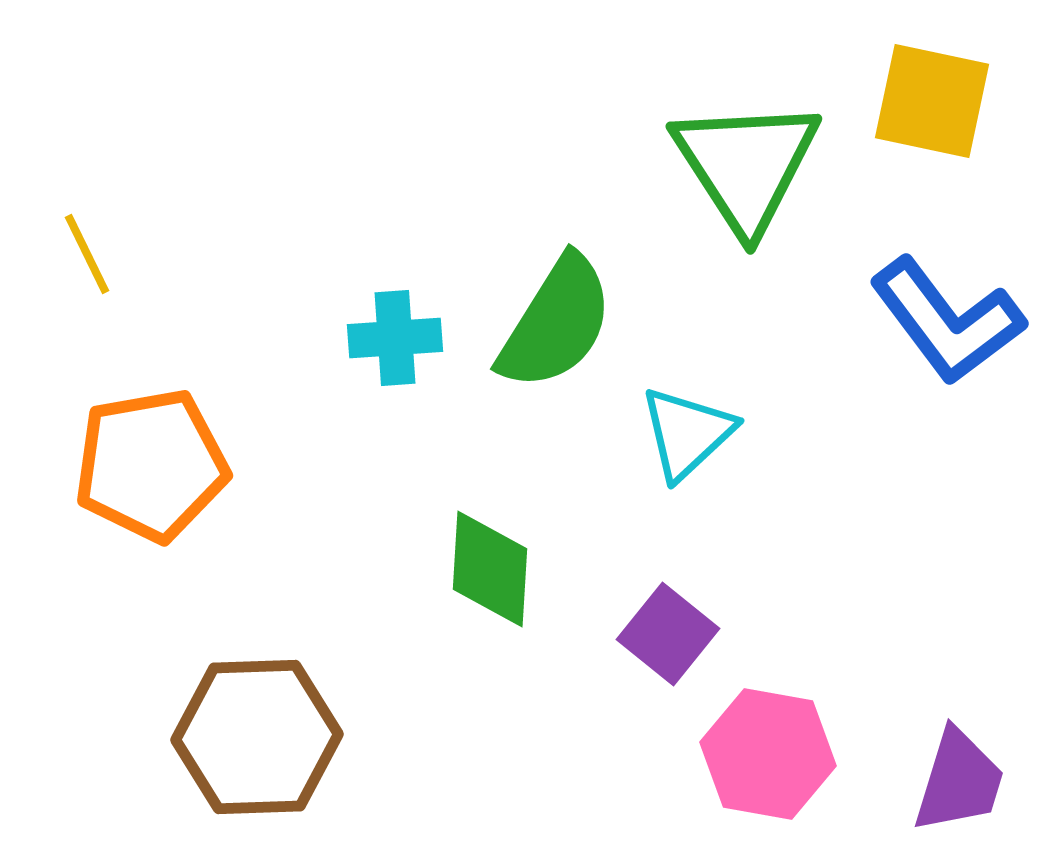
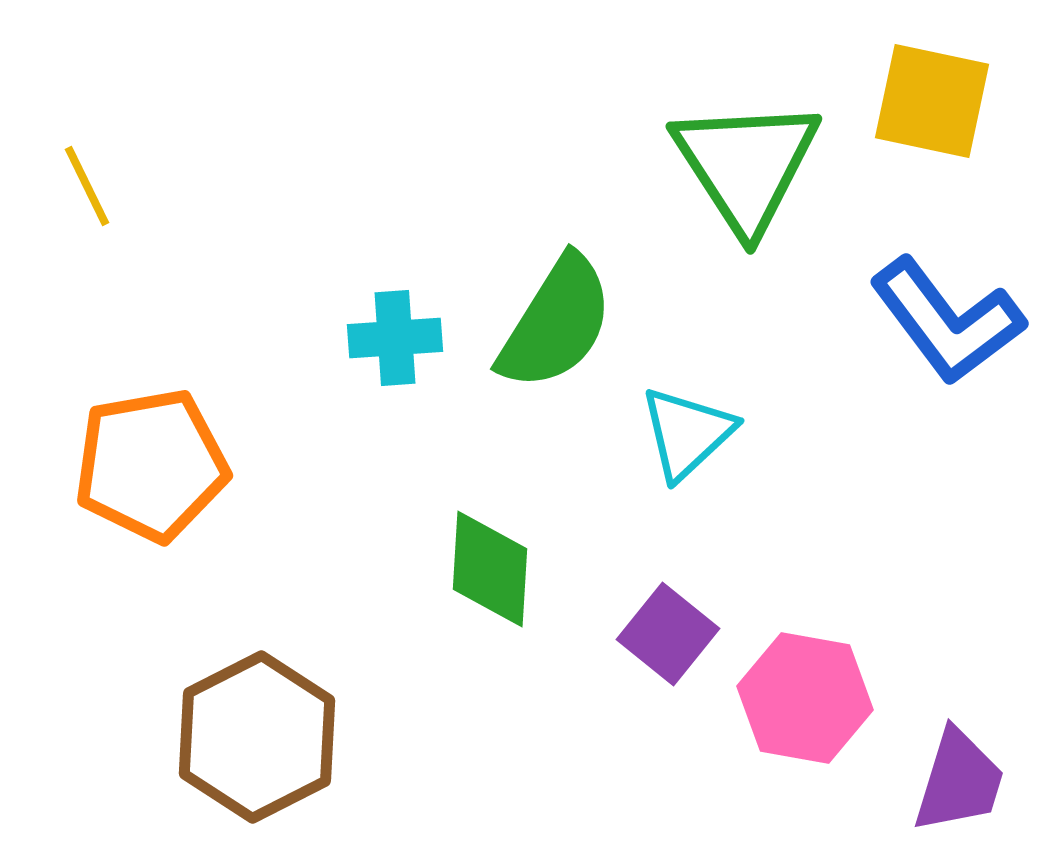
yellow line: moved 68 px up
brown hexagon: rotated 25 degrees counterclockwise
pink hexagon: moved 37 px right, 56 px up
